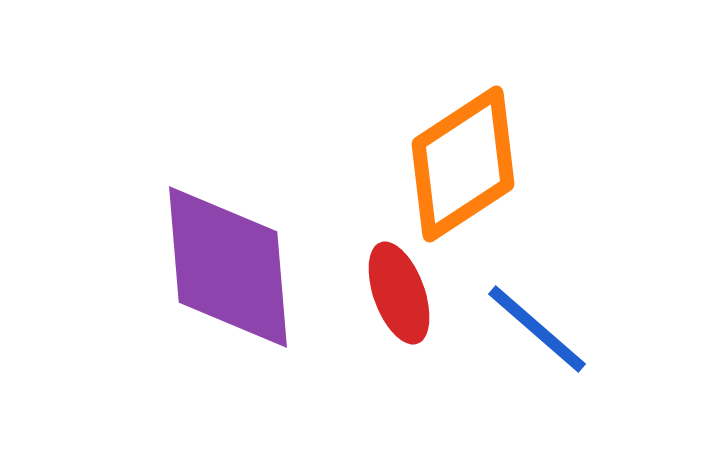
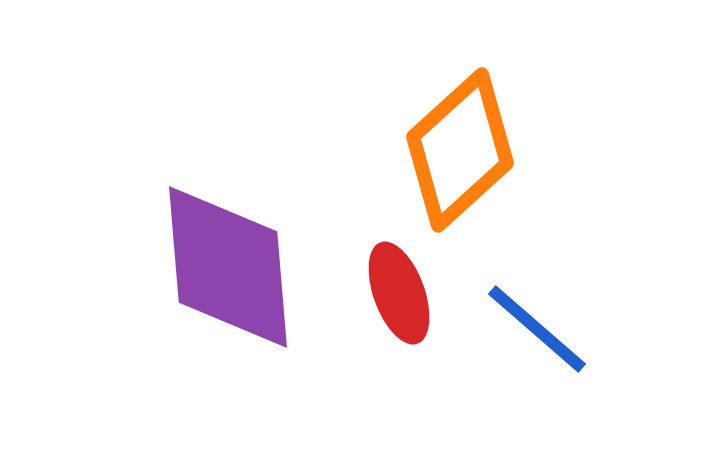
orange diamond: moved 3 px left, 14 px up; rotated 9 degrees counterclockwise
